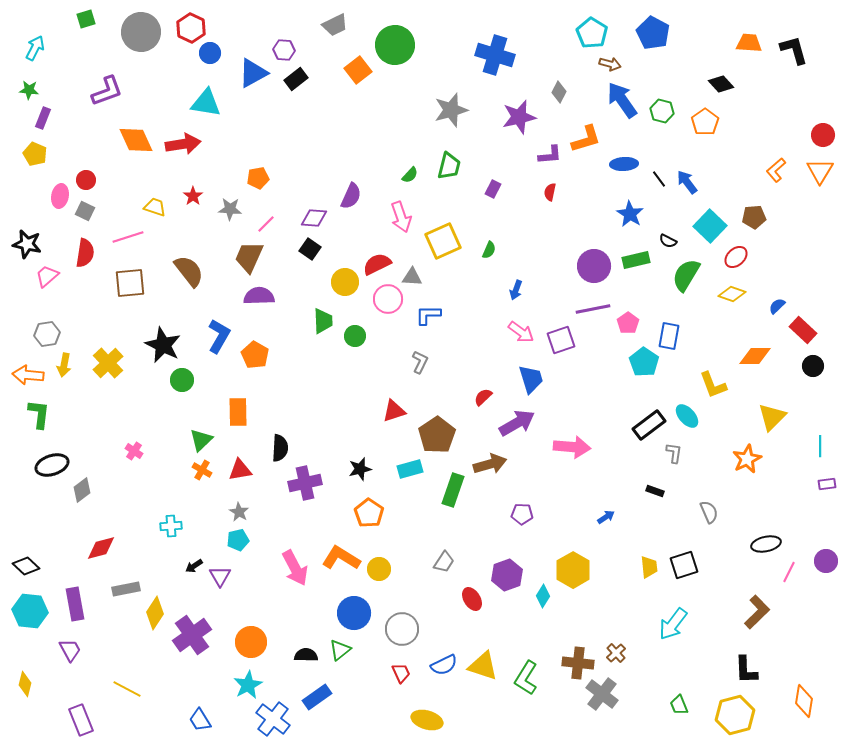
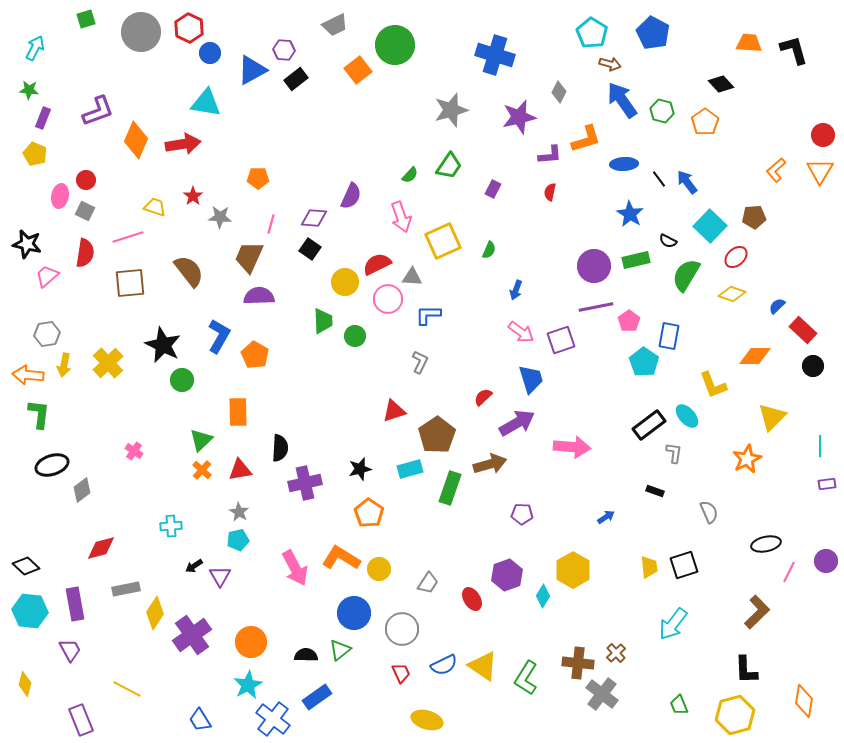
red hexagon at (191, 28): moved 2 px left
blue triangle at (253, 73): moved 1 px left, 3 px up
purple L-shape at (107, 91): moved 9 px left, 20 px down
orange diamond at (136, 140): rotated 48 degrees clockwise
green trapezoid at (449, 166): rotated 20 degrees clockwise
orange pentagon at (258, 178): rotated 10 degrees clockwise
gray star at (230, 209): moved 10 px left, 8 px down
pink line at (266, 224): moved 5 px right; rotated 30 degrees counterclockwise
purple line at (593, 309): moved 3 px right, 2 px up
pink pentagon at (628, 323): moved 1 px right, 2 px up
orange cross at (202, 470): rotated 12 degrees clockwise
green rectangle at (453, 490): moved 3 px left, 2 px up
gray trapezoid at (444, 562): moved 16 px left, 21 px down
yellow triangle at (483, 666): rotated 16 degrees clockwise
